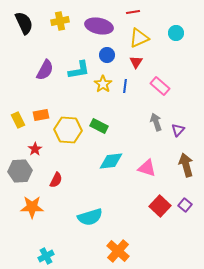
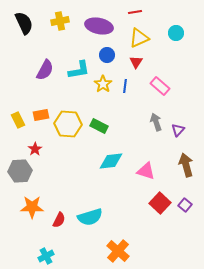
red line: moved 2 px right
yellow hexagon: moved 6 px up
pink triangle: moved 1 px left, 3 px down
red semicircle: moved 3 px right, 40 px down
red square: moved 3 px up
